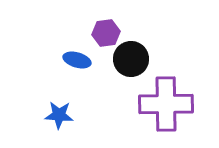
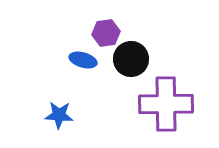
blue ellipse: moved 6 px right
